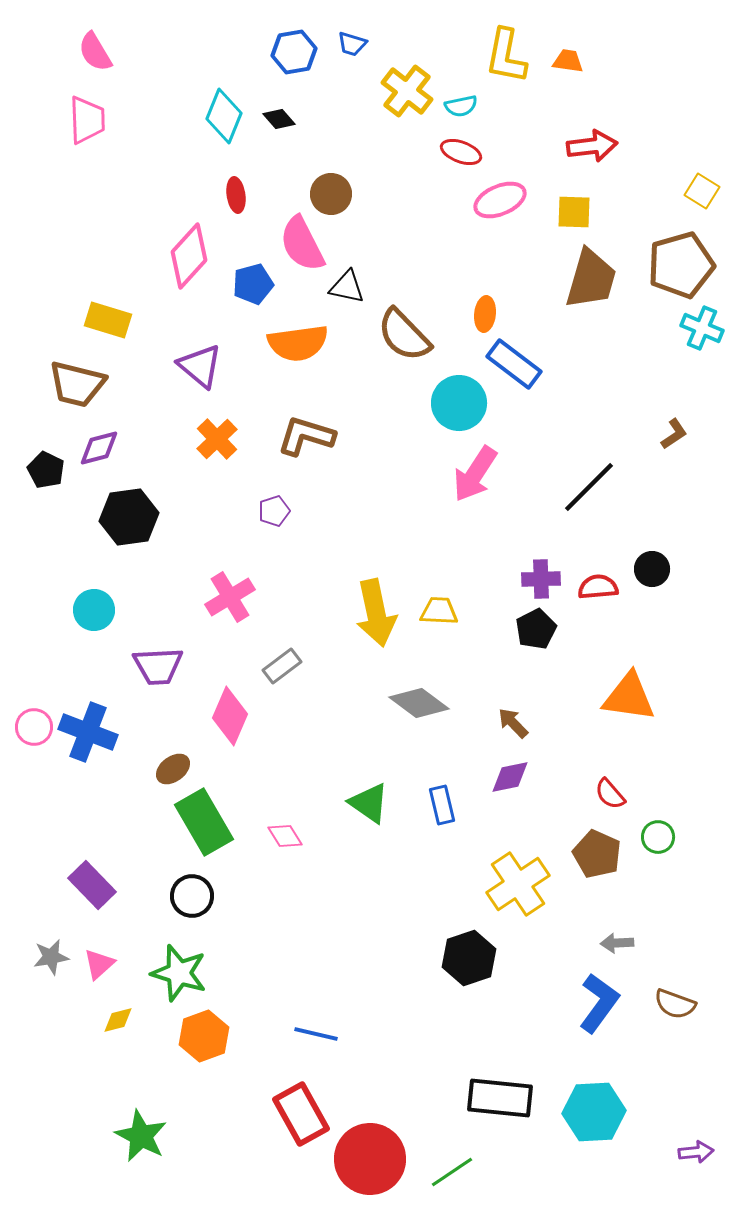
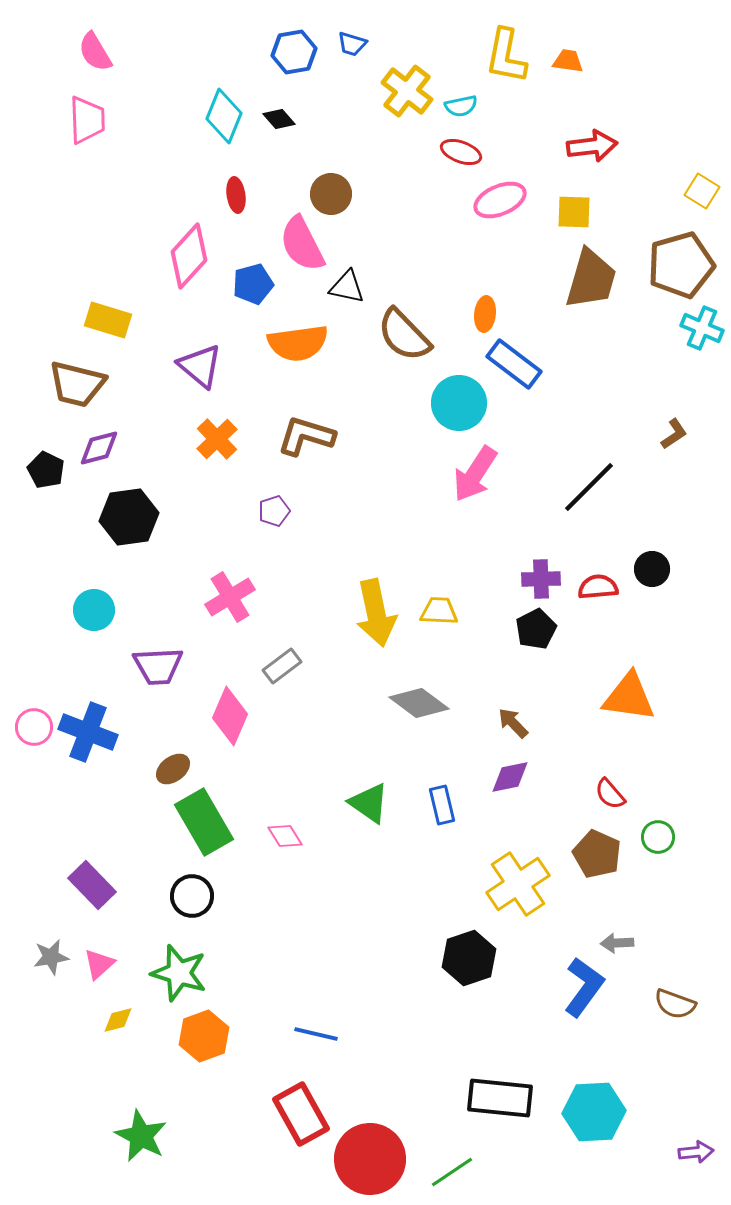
blue L-shape at (599, 1003): moved 15 px left, 16 px up
